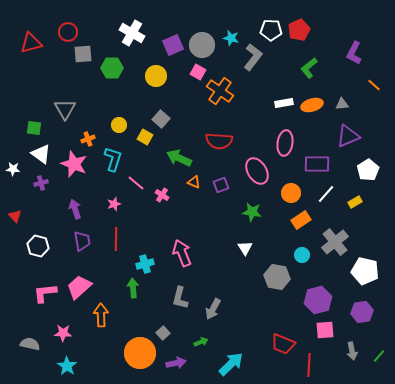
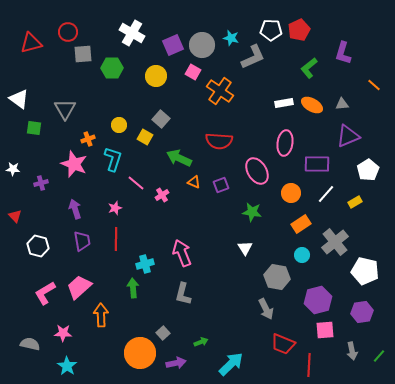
purple L-shape at (354, 53): moved 11 px left; rotated 10 degrees counterclockwise
gray L-shape at (253, 57): rotated 28 degrees clockwise
pink square at (198, 72): moved 5 px left
orange ellipse at (312, 105): rotated 45 degrees clockwise
white triangle at (41, 154): moved 22 px left, 55 px up
pink cross at (162, 195): rotated 24 degrees clockwise
pink star at (114, 204): moved 1 px right, 4 px down
orange rectangle at (301, 220): moved 4 px down
pink L-shape at (45, 293): rotated 25 degrees counterclockwise
gray L-shape at (180, 298): moved 3 px right, 4 px up
gray arrow at (213, 309): moved 53 px right; rotated 55 degrees counterclockwise
